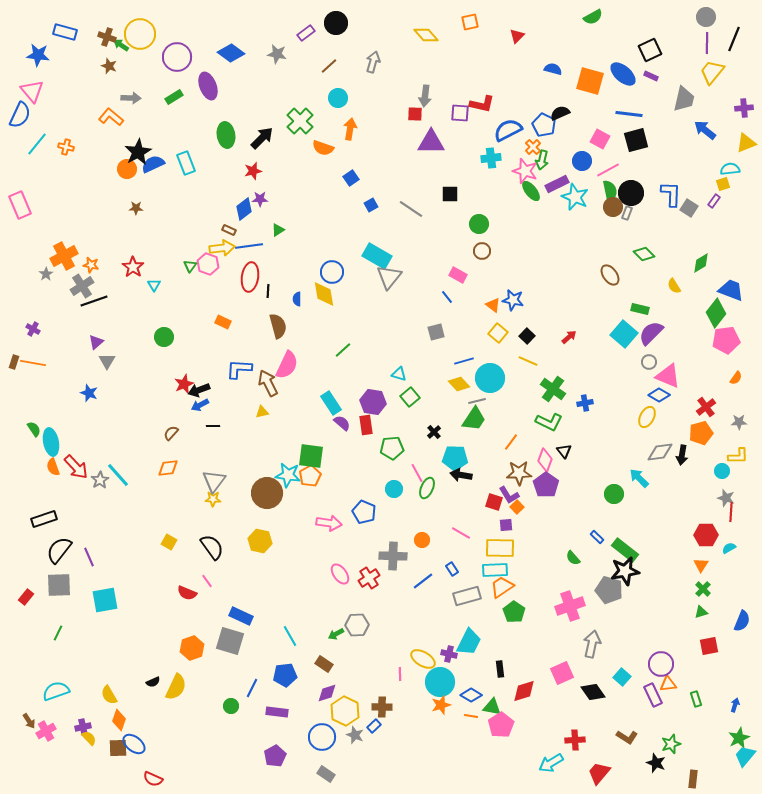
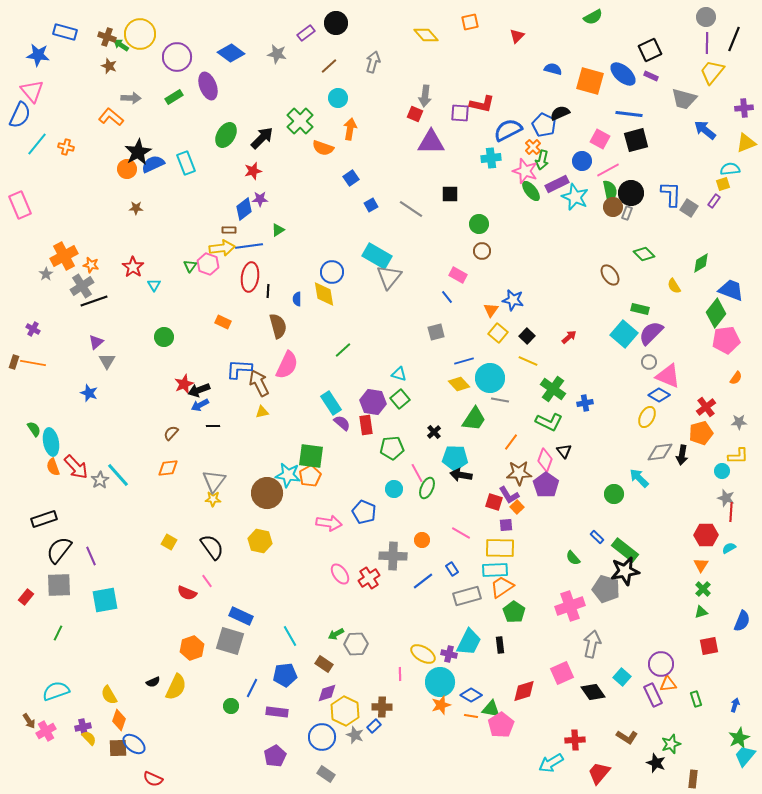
gray trapezoid at (684, 99): rotated 92 degrees clockwise
red square at (415, 114): rotated 21 degrees clockwise
green ellipse at (226, 135): rotated 40 degrees clockwise
brown rectangle at (229, 230): rotated 24 degrees counterclockwise
orange triangle at (493, 305): moved 2 px left, 5 px down; rotated 28 degrees clockwise
brown arrow at (268, 383): moved 9 px left
green square at (410, 397): moved 10 px left, 2 px down
gray line at (477, 401): moved 23 px right, 1 px up; rotated 24 degrees clockwise
purple line at (89, 557): moved 2 px right, 1 px up
gray pentagon at (609, 590): moved 3 px left, 1 px up
gray hexagon at (357, 625): moved 1 px left, 19 px down
yellow ellipse at (423, 659): moved 5 px up
black rectangle at (500, 669): moved 24 px up
green triangle at (492, 707): moved 1 px left, 2 px down
